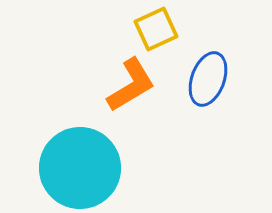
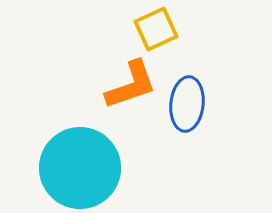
blue ellipse: moved 21 px left, 25 px down; rotated 14 degrees counterclockwise
orange L-shape: rotated 12 degrees clockwise
